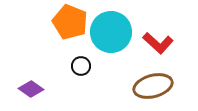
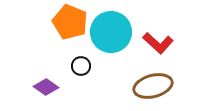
purple diamond: moved 15 px right, 2 px up
